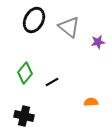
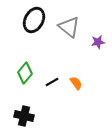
orange semicircle: moved 15 px left, 19 px up; rotated 56 degrees clockwise
